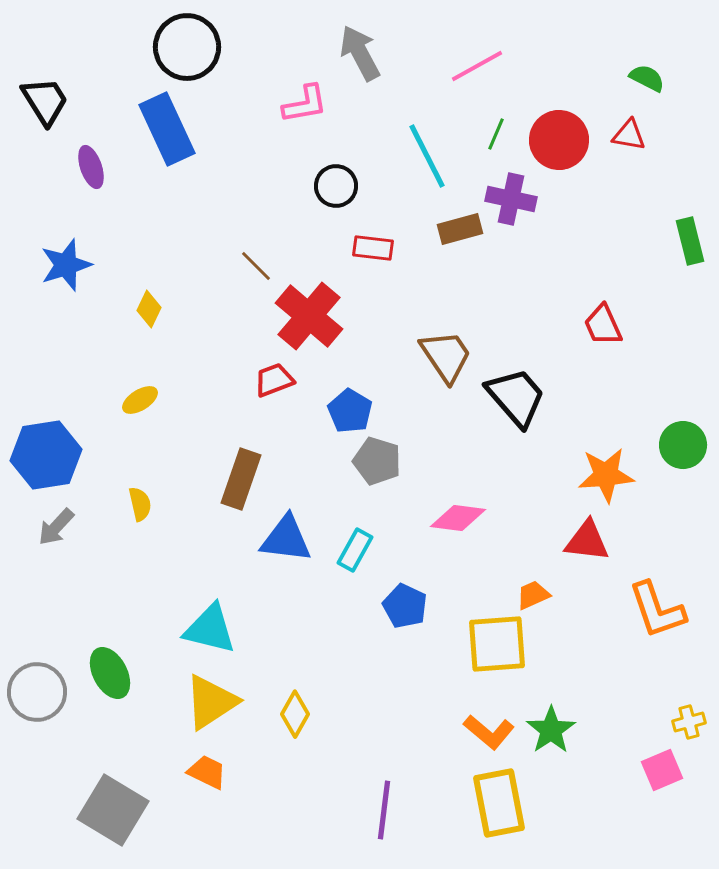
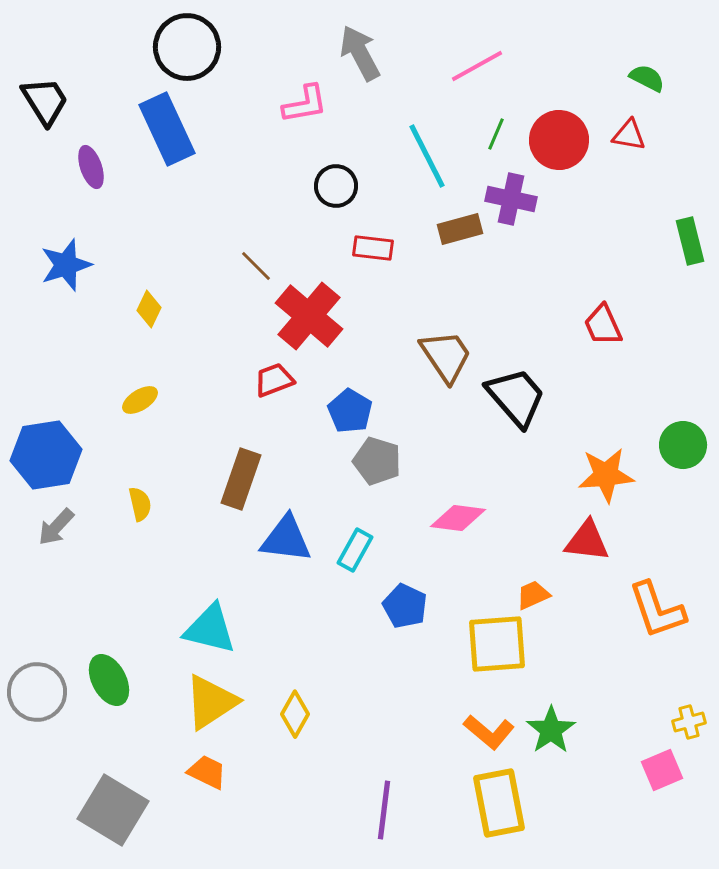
green ellipse at (110, 673): moved 1 px left, 7 px down
